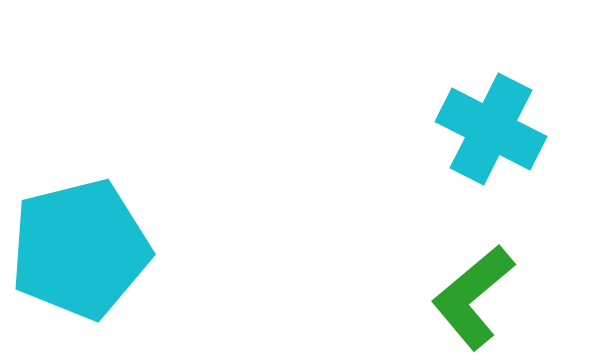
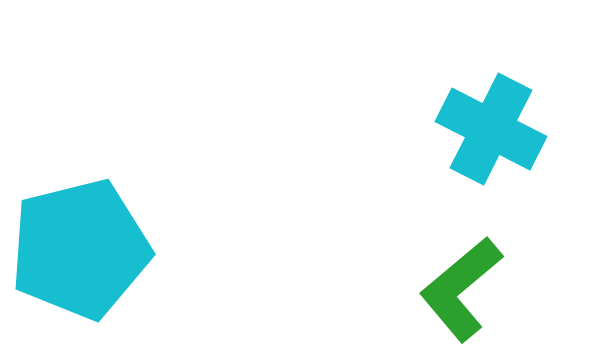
green L-shape: moved 12 px left, 8 px up
